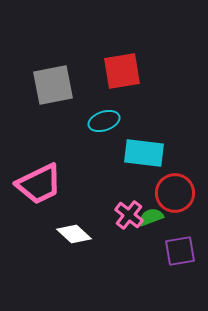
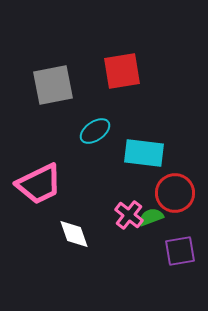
cyan ellipse: moved 9 px left, 10 px down; rotated 16 degrees counterclockwise
white diamond: rotated 28 degrees clockwise
